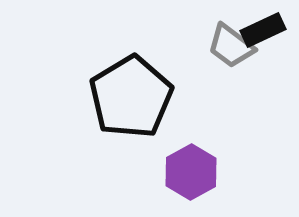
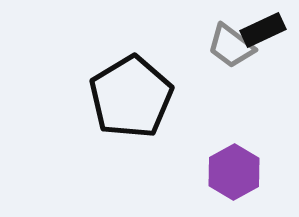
purple hexagon: moved 43 px right
